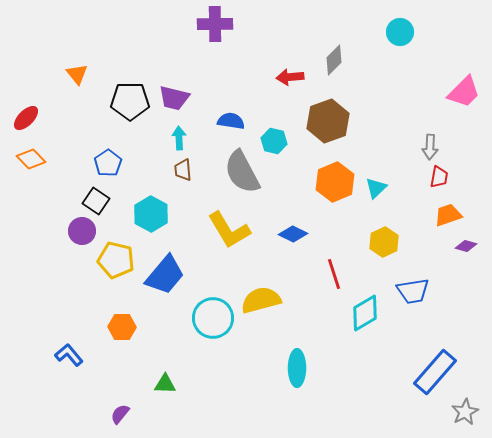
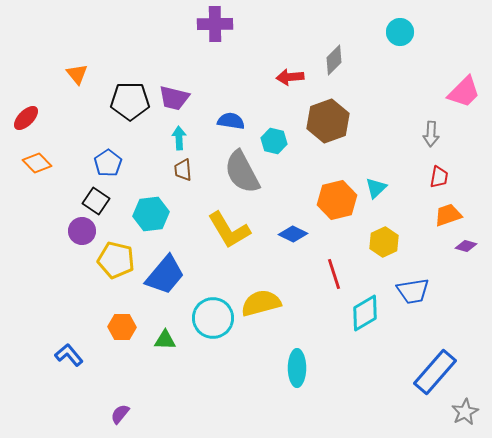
gray arrow at (430, 147): moved 1 px right, 13 px up
orange diamond at (31, 159): moved 6 px right, 4 px down
orange hexagon at (335, 182): moved 2 px right, 18 px down; rotated 9 degrees clockwise
cyan hexagon at (151, 214): rotated 24 degrees clockwise
yellow semicircle at (261, 300): moved 3 px down
green triangle at (165, 384): moved 44 px up
